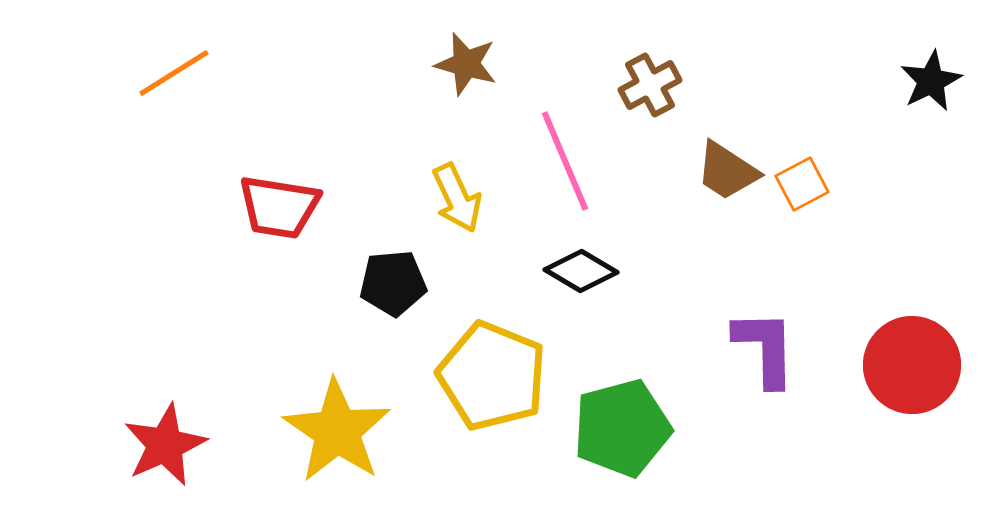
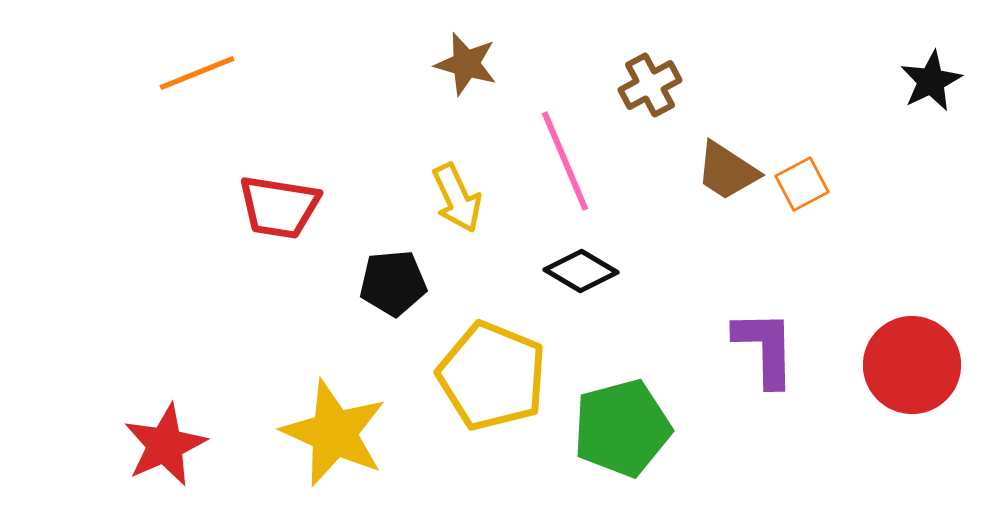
orange line: moved 23 px right; rotated 10 degrees clockwise
yellow star: moved 3 px left, 2 px down; rotated 10 degrees counterclockwise
